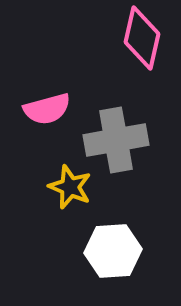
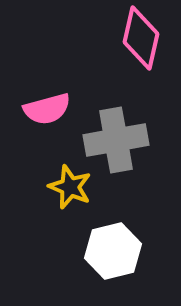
pink diamond: moved 1 px left
white hexagon: rotated 10 degrees counterclockwise
